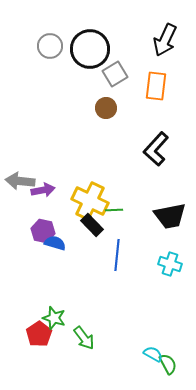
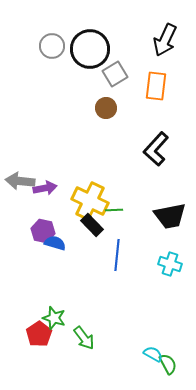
gray circle: moved 2 px right
purple arrow: moved 2 px right, 2 px up
